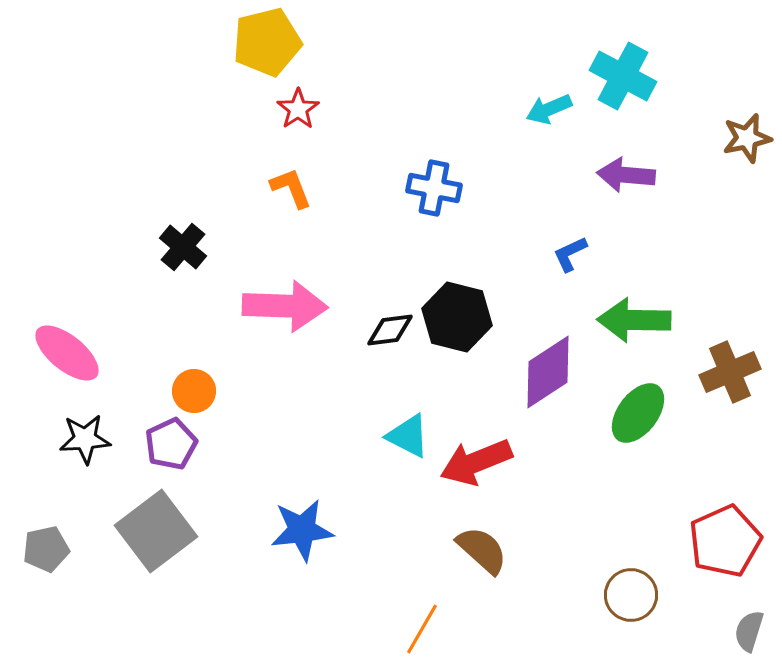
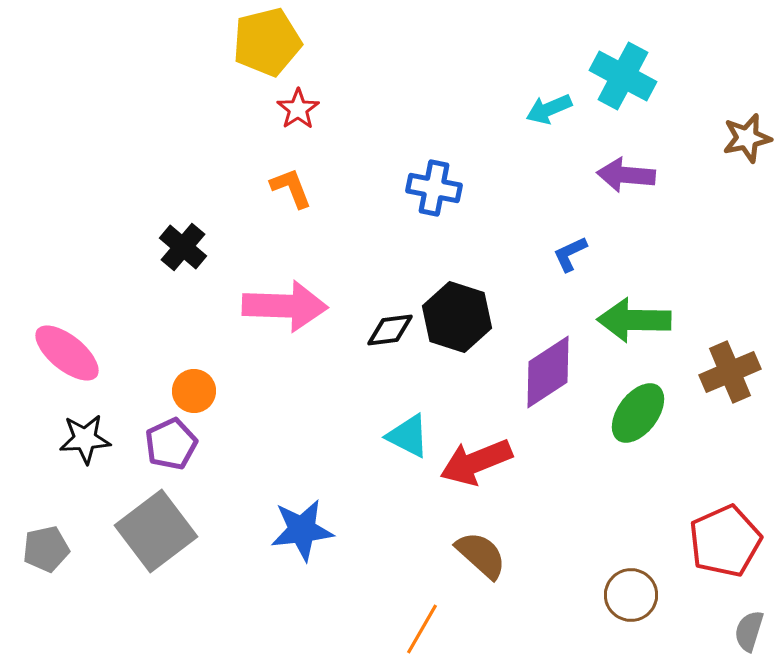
black hexagon: rotated 4 degrees clockwise
brown semicircle: moved 1 px left, 5 px down
